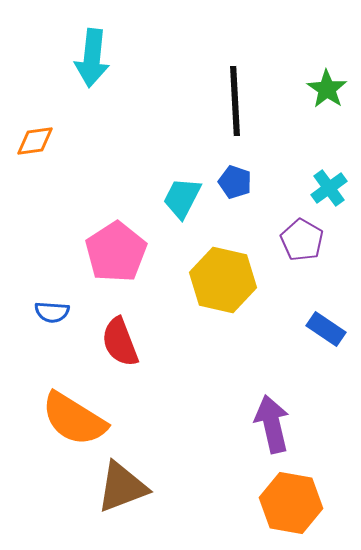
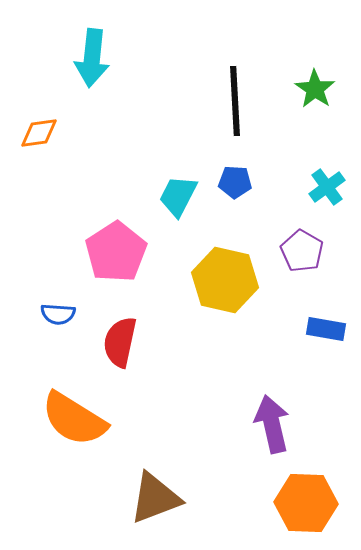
green star: moved 12 px left
orange diamond: moved 4 px right, 8 px up
blue pentagon: rotated 16 degrees counterclockwise
cyan cross: moved 2 px left, 1 px up
cyan trapezoid: moved 4 px left, 2 px up
purple pentagon: moved 11 px down
yellow hexagon: moved 2 px right
blue semicircle: moved 6 px right, 2 px down
blue rectangle: rotated 24 degrees counterclockwise
red semicircle: rotated 33 degrees clockwise
brown triangle: moved 33 px right, 11 px down
orange hexagon: moved 15 px right; rotated 8 degrees counterclockwise
